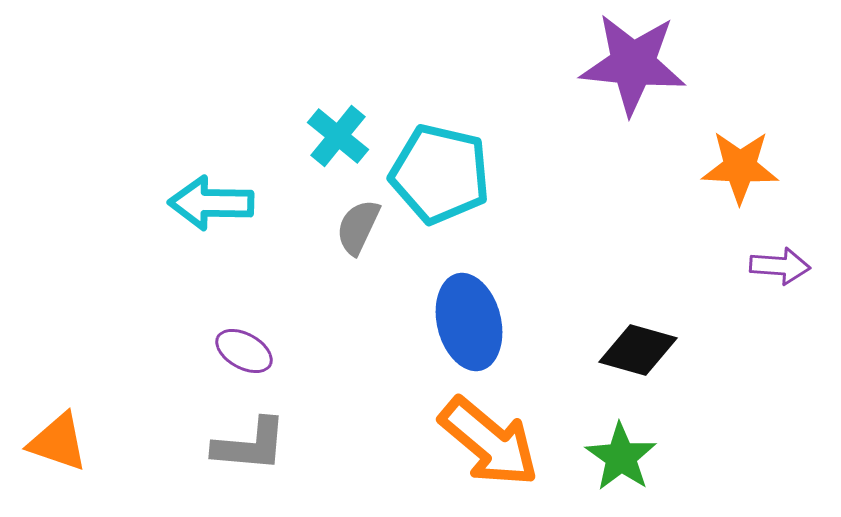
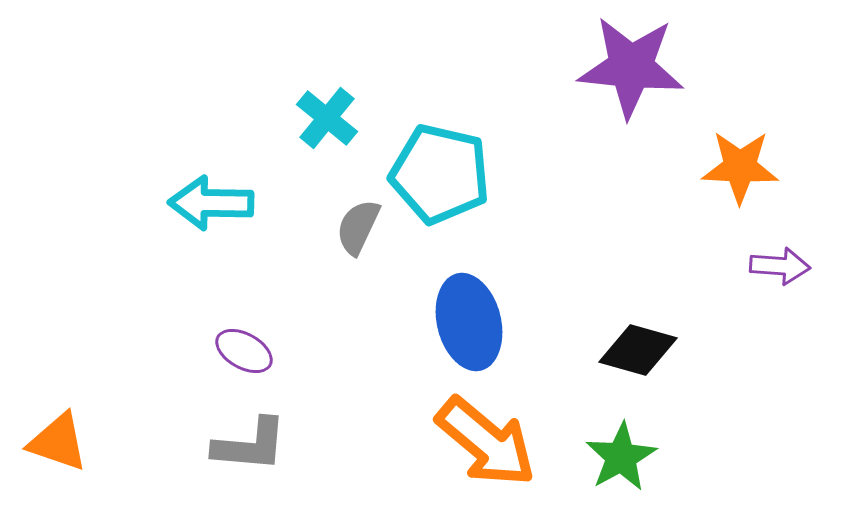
purple star: moved 2 px left, 3 px down
cyan cross: moved 11 px left, 18 px up
orange arrow: moved 3 px left
green star: rotated 8 degrees clockwise
